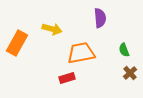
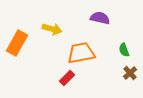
purple semicircle: rotated 72 degrees counterclockwise
red rectangle: rotated 28 degrees counterclockwise
